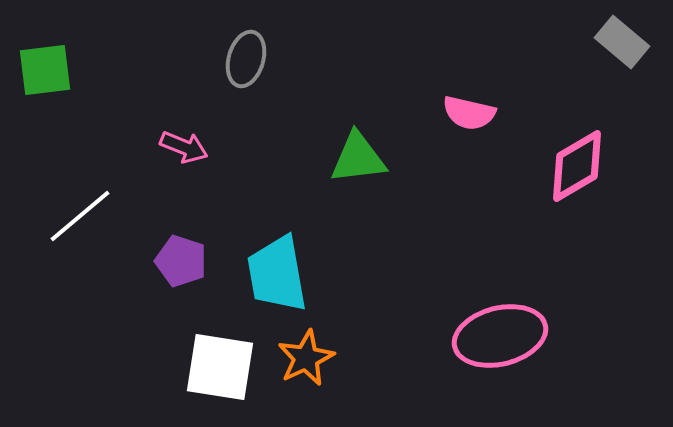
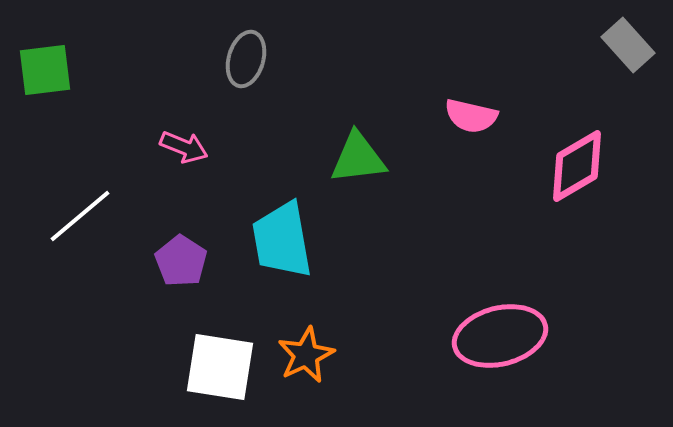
gray rectangle: moved 6 px right, 3 px down; rotated 8 degrees clockwise
pink semicircle: moved 2 px right, 3 px down
purple pentagon: rotated 15 degrees clockwise
cyan trapezoid: moved 5 px right, 34 px up
orange star: moved 3 px up
